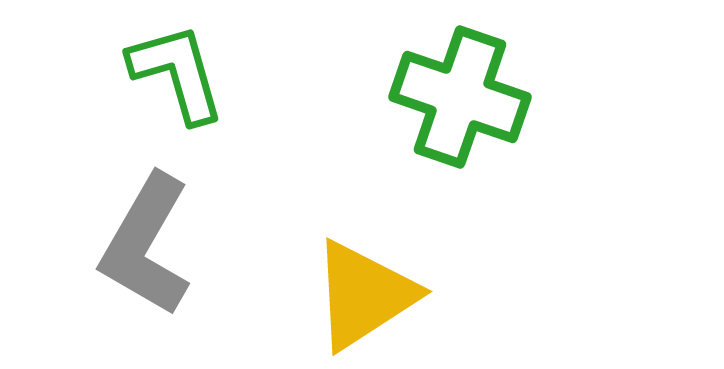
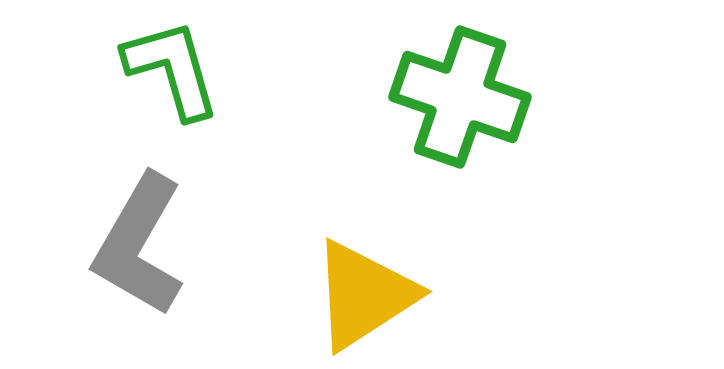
green L-shape: moved 5 px left, 4 px up
gray L-shape: moved 7 px left
